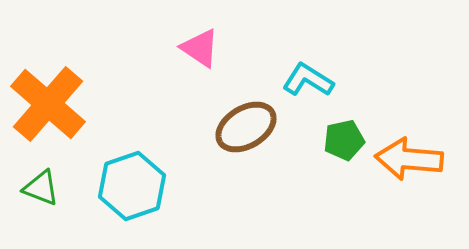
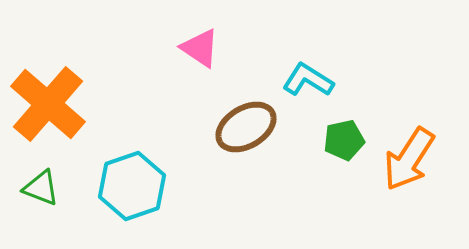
orange arrow: rotated 62 degrees counterclockwise
